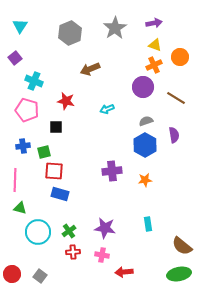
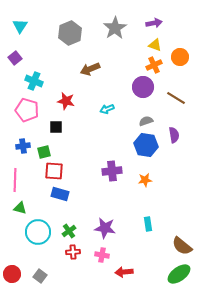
blue hexagon: moved 1 px right; rotated 20 degrees counterclockwise
green ellipse: rotated 25 degrees counterclockwise
